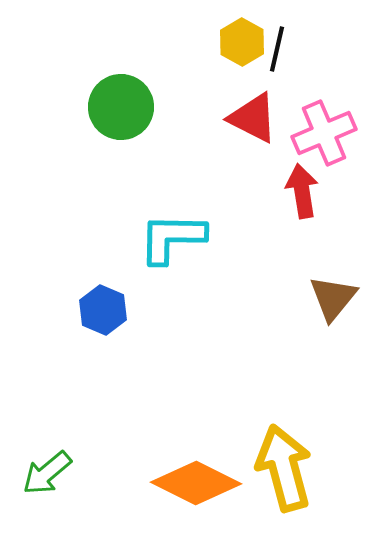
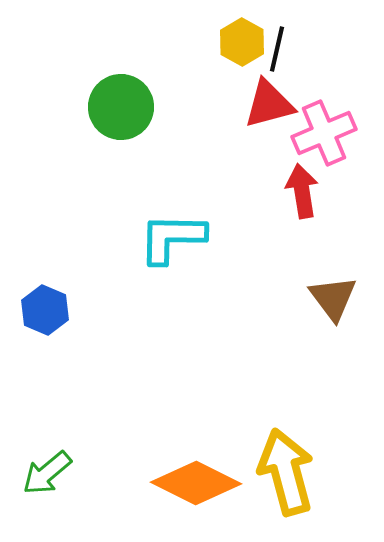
red triangle: moved 16 px right, 14 px up; rotated 42 degrees counterclockwise
brown triangle: rotated 16 degrees counterclockwise
blue hexagon: moved 58 px left
yellow arrow: moved 2 px right, 4 px down
